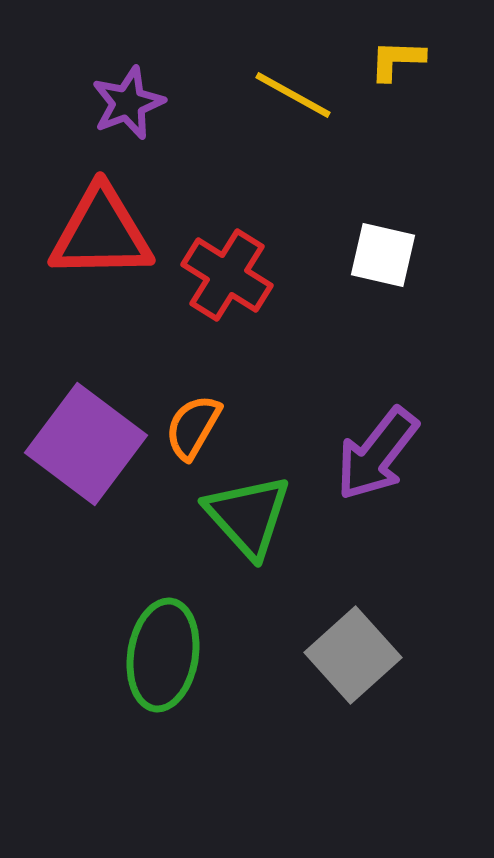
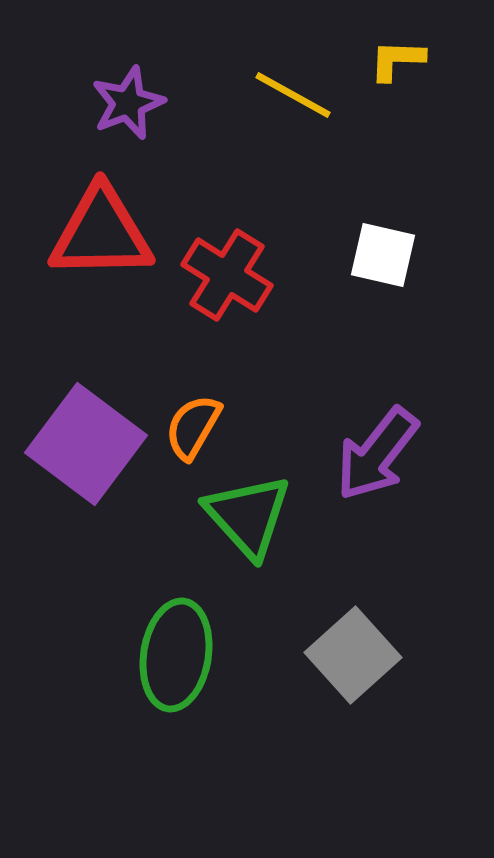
green ellipse: moved 13 px right
